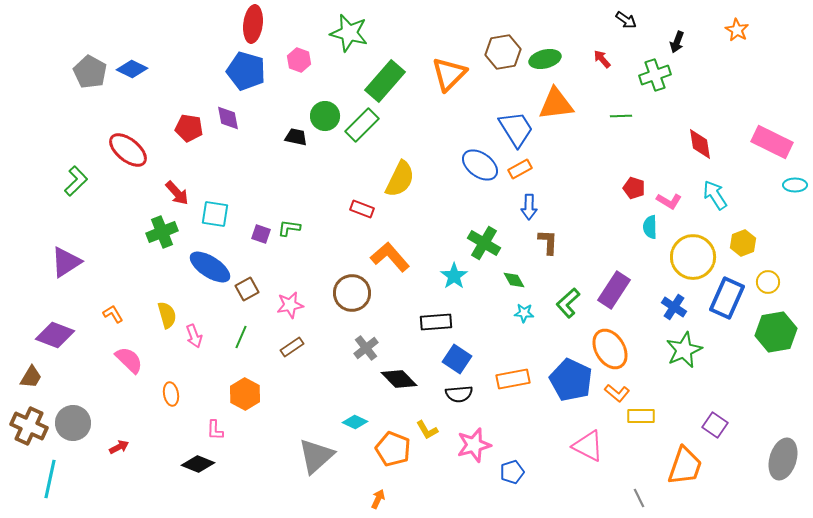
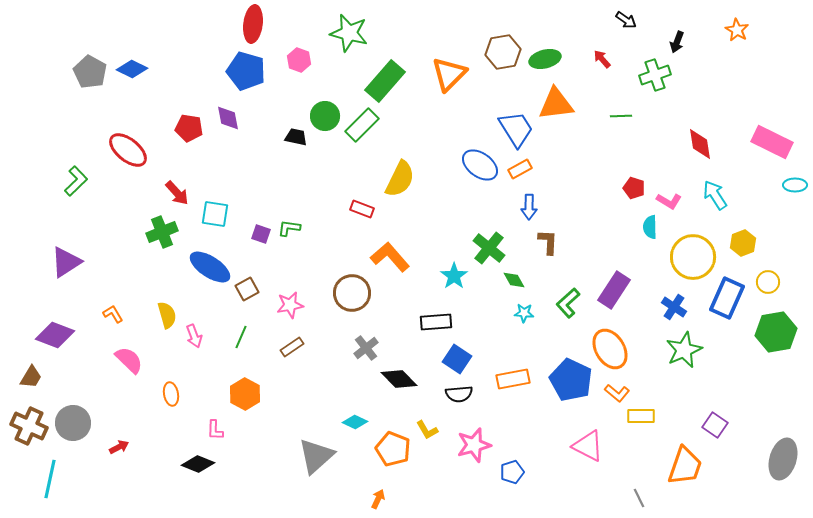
green cross at (484, 243): moved 5 px right, 5 px down; rotated 8 degrees clockwise
